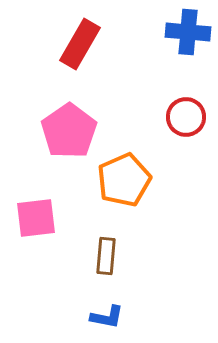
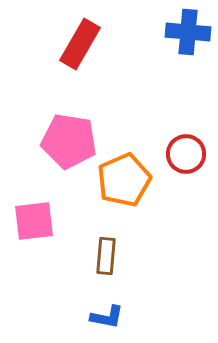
red circle: moved 37 px down
pink pentagon: moved 10 px down; rotated 28 degrees counterclockwise
pink square: moved 2 px left, 3 px down
